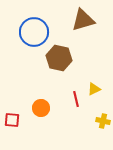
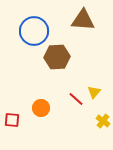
brown triangle: rotated 20 degrees clockwise
blue circle: moved 1 px up
brown hexagon: moved 2 px left, 1 px up; rotated 15 degrees counterclockwise
yellow triangle: moved 3 px down; rotated 24 degrees counterclockwise
red line: rotated 35 degrees counterclockwise
yellow cross: rotated 24 degrees clockwise
